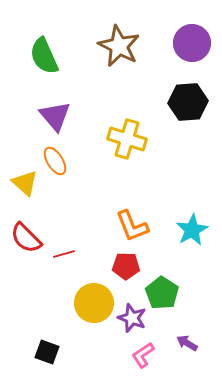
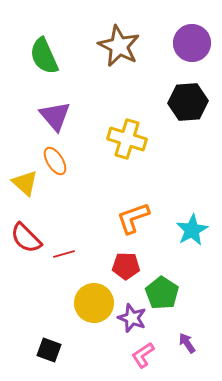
orange L-shape: moved 1 px right, 8 px up; rotated 93 degrees clockwise
purple arrow: rotated 25 degrees clockwise
black square: moved 2 px right, 2 px up
